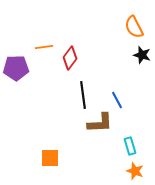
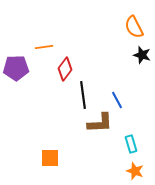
red diamond: moved 5 px left, 11 px down
cyan rectangle: moved 1 px right, 2 px up
